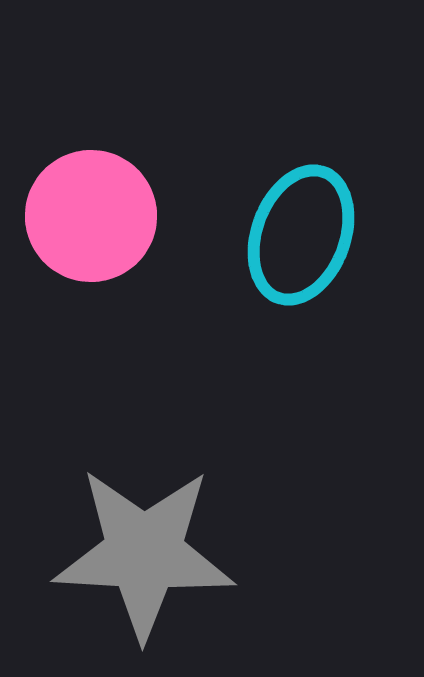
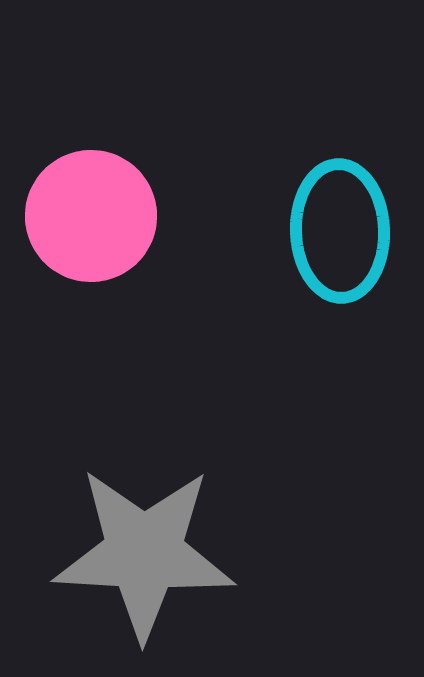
cyan ellipse: moved 39 px right, 4 px up; rotated 22 degrees counterclockwise
